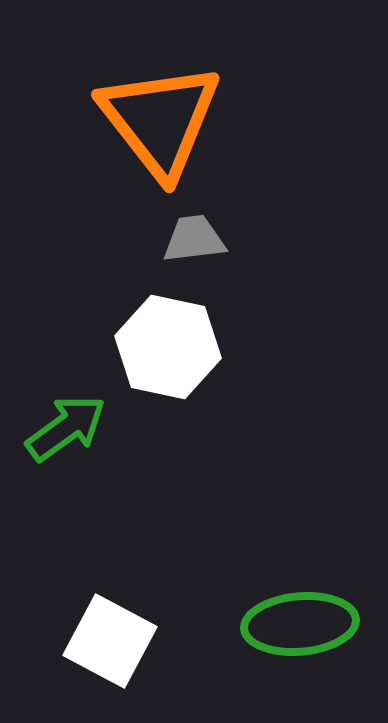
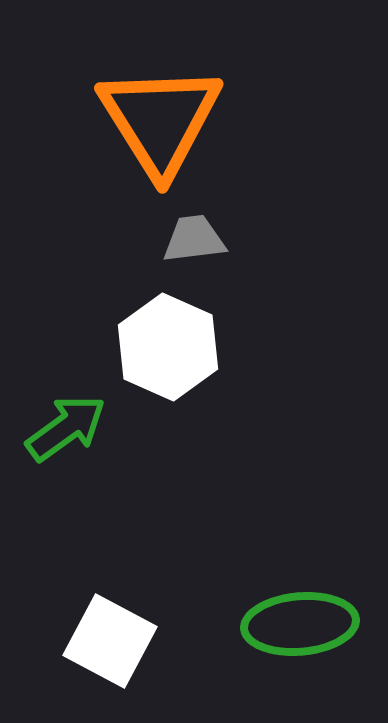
orange triangle: rotated 6 degrees clockwise
white hexagon: rotated 12 degrees clockwise
